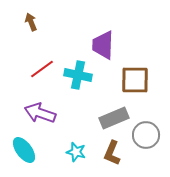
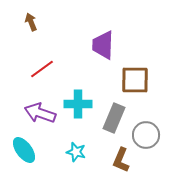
cyan cross: moved 29 px down; rotated 12 degrees counterclockwise
gray rectangle: rotated 44 degrees counterclockwise
brown L-shape: moved 9 px right, 7 px down
